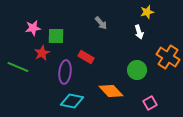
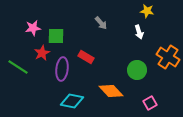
yellow star: moved 1 px up; rotated 24 degrees clockwise
green line: rotated 10 degrees clockwise
purple ellipse: moved 3 px left, 3 px up
